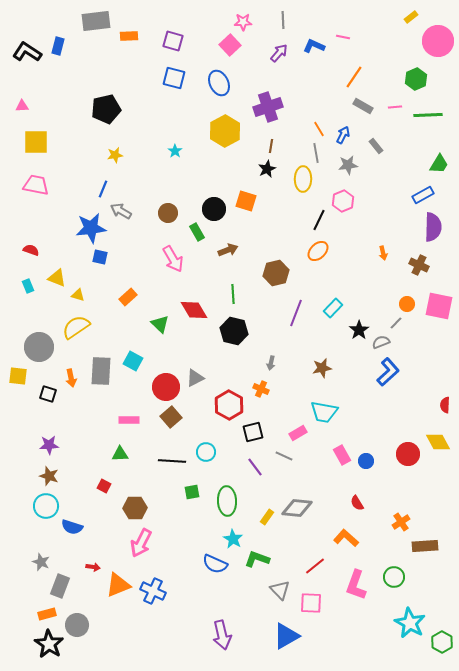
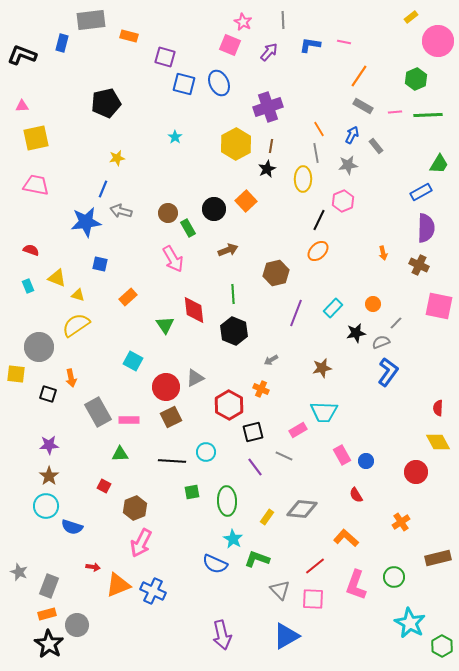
gray rectangle at (96, 21): moved 5 px left, 1 px up
pink star at (243, 22): rotated 30 degrees clockwise
orange rectangle at (129, 36): rotated 18 degrees clockwise
pink line at (343, 37): moved 1 px right, 5 px down
purple square at (173, 41): moved 8 px left, 16 px down
pink square at (230, 45): rotated 25 degrees counterclockwise
blue rectangle at (58, 46): moved 4 px right, 3 px up
blue L-shape at (314, 46): moved 4 px left, 1 px up; rotated 15 degrees counterclockwise
black L-shape at (27, 52): moved 5 px left, 3 px down; rotated 12 degrees counterclockwise
purple arrow at (279, 53): moved 10 px left, 1 px up
orange line at (354, 77): moved 5 px right, 1 px up
blue square at (174, 78): moved 10 px right, 6 px down
pink line at (395, 107): moved 5 px down
black pentagon at (106, 109): moved 6 px up
yellow hexagon at (225, 131): moved 11 px right, 13 px down
blue arrow at (343, 135): moved 9 px right
yellow square at (36, 142): moved 4 px up; rotated 12 degrees counterclockwise
cyan star at (175, 151): moved 14 px up
yellow star at (115, 155): moved 2 px right, 3 px down
blue rectangle at (423, 195): moved 2 px left, 3 px up
orange square at (246, 201): rotated 30 degrees clockwise
gray arrow at (121, 211): rotated 15 degrees counterclockwise
purple semicircle at (433, 227): moved 7 px left, 1 px down
blue star at (91, 228): moved 5 px left, 6 px up
green rectangle at (197, 232): moved 9 px left, 4 px up
blue square at (100, 257): moved 7 px down
orange circle at (407, 304): moved 34 px left
red diamond at (194, 310): rotated 24 degrees clockwise
green triangle at (160, 324): moved 5 px right, 1 px down; rotated 12 degrees clockwise
yellow semicircle at (76, 327): moved 2 px up
black star at (359, 330): moved 3 px left, 3 px down; rotated 24 degrees clockwise
black hexagon at (234, 331): rotated 8 degrees clockwise
gray arrow at (271, 363): moved 3 px up; rotated 48 degrees clockwise
gray rectangle at (101, 371): moved 3 px left, 41 px down; rotated 32 degrees counterclockwise
blue L-shape at (388, 372): rotated 12 degrees counterclockwise
yellow square at (18, 376): moved 2 px left, 2 px up
red semicircle at (445, 405): moved 7 px left, 3 px down
cyan trapezoid at (324, 412): rotated 8 degrees counterclockwise
brown square at (171, 417): rotated 15 degrees clockwise
pink rectangle at (298, 433): moved 3 px up
red circle at (408, 454): moved 8 px right, 18 px down
brown star at (49, 476): rotated 18 degrees clockwise
red semicircle at (357, 503): moved 1 px left, 8 px up
brown hexagon at (135, 508): rotated 20 degrees counterclockwise
gray diamond at (297, 508): moved 5 px right, 1 px down
brown rectangle at (425, 546): moved 13 px right, 12 px down; rotated 10 degrees counterclockwise
gray star at (41, 562): moved 22 px left, 10 px down
gray rectangle at (60, 586): moved 11 px left
pink square at (311, 603): moved 2 px right, 4 px up
green hexagon at (442, 642): moved 4 px down
